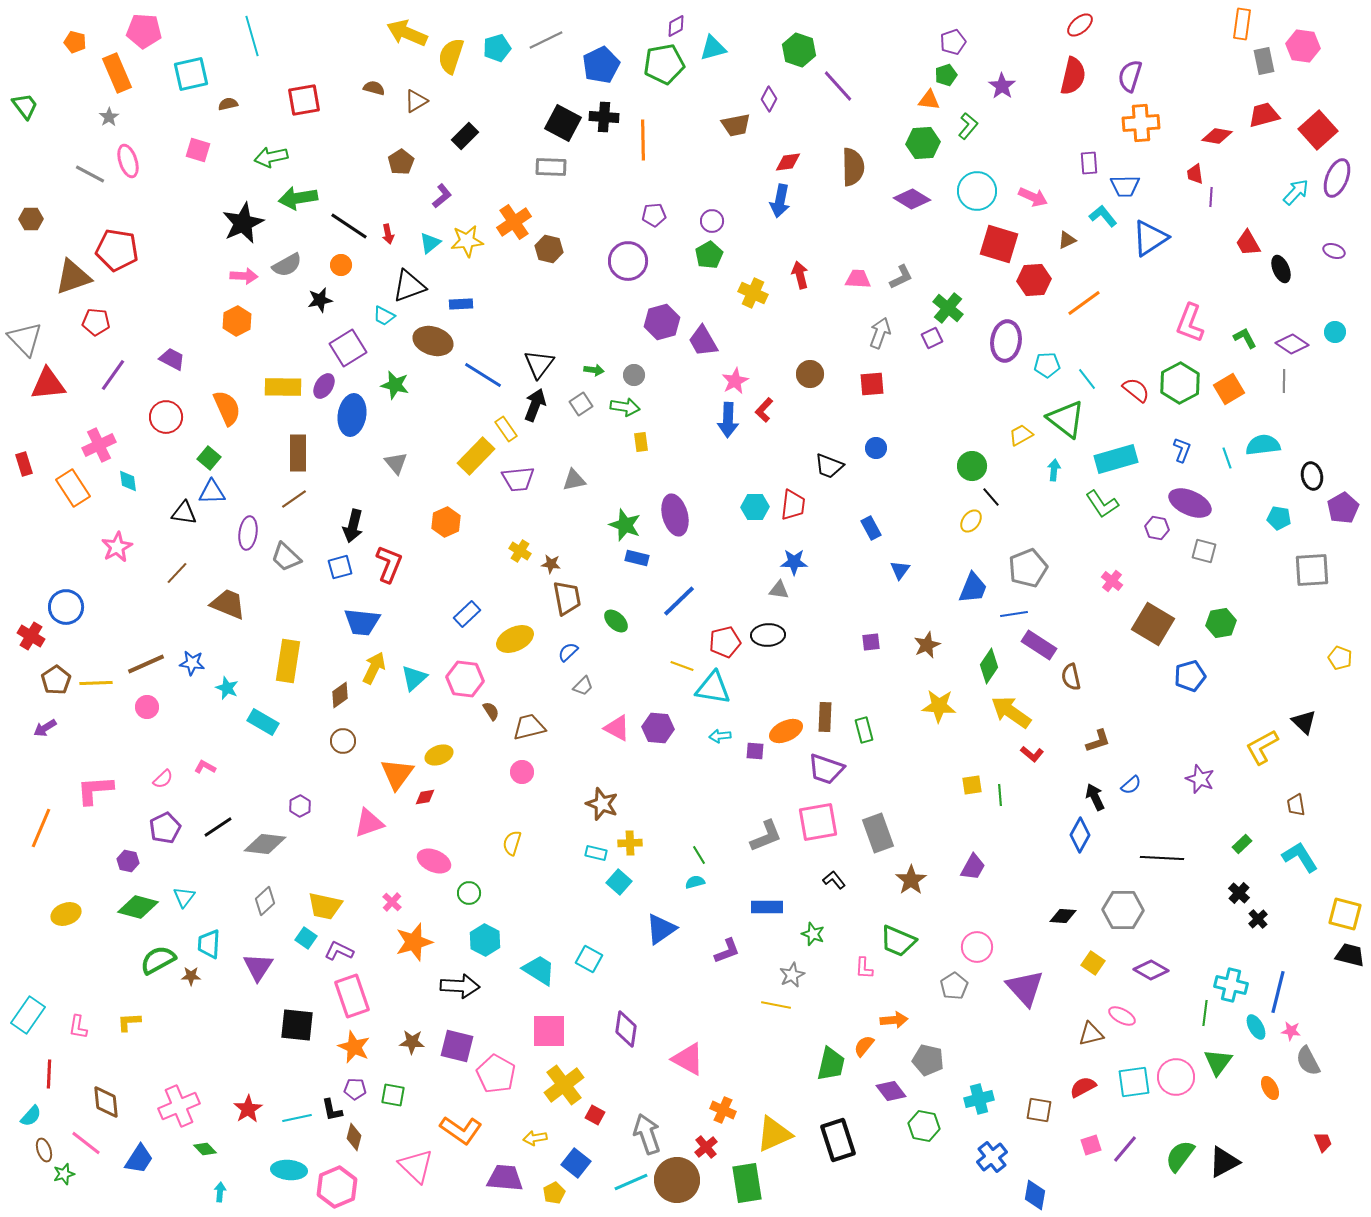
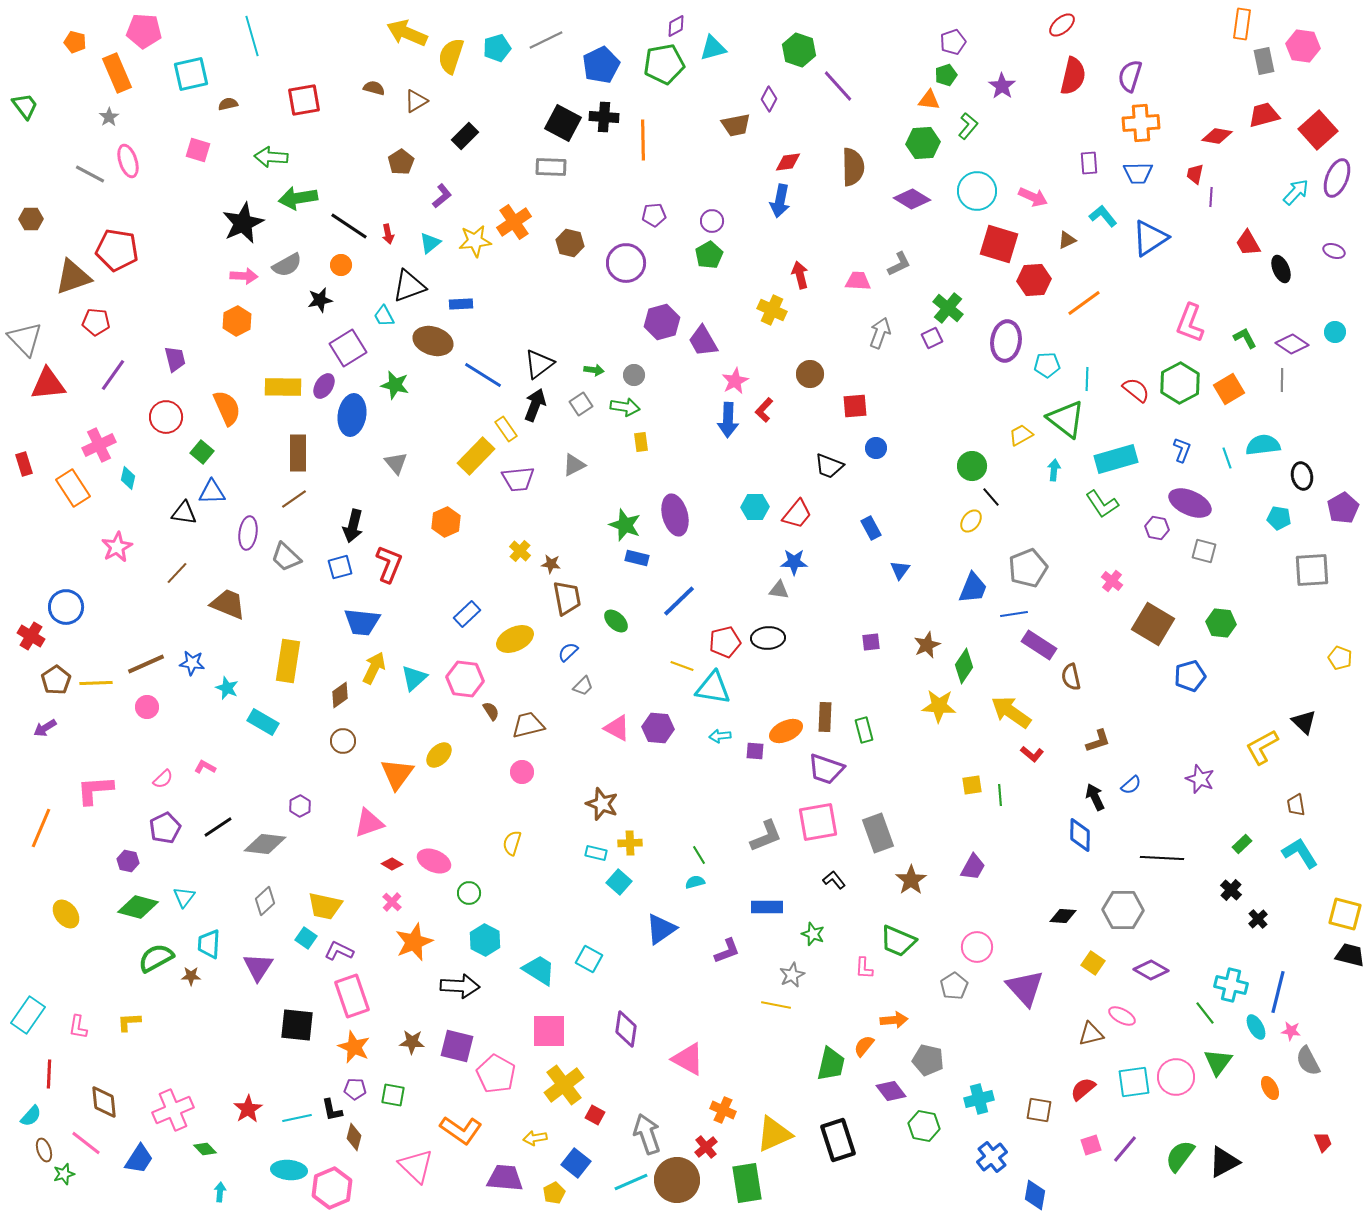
red ellipse at (1080, 25): moved 18 px left
green arrow at (271, 157): rotated 16 degrees clockwise
red trapezoid at (1195, 174): rotated 20 degrees clockwise
blue trapezoid at (1125, 186): moved 13 px right, 13 px up
yellow star at (467, 241): moved 8 px right
brown hexagon at (549, 249): moved 21 px right, 6 px up
purple circle at (628, 261): moved 2 px left, 2 px down
gray L-shape at (901, 277): moved 2 px left, 13 px up
pink trapezoid at (858, 279): moved 2 px down
yellow cross at (753, 293): moved 19 px right, 17 px down
cyan trapezoid at (384, 316): rotated 35 degrees clockwise
purple trapezoid at (172, 359): moved 3 px right; rotated 48 degrees clockwise
black triangle at (539, 364): rotated 16 degrees clockwise
cyan line at (1087, 379): rotated 40 degrees clockwise
gray line at (1284, 381): moved 2 px left, 1 px up
red square at (872, 384): moved 17 px left, 22 px down
green square at (209, 458): moved 7 px left, 6 px up
black ellipse at (1312, 476): moved 10 px left
gray triangle at (574, 480): moved 15 px up; rotated 15 degrees counterclockwise
cyan diamond at (128, 481): moved 3 px up; rotated 20 degrees clockwise
red trapezoid at (793, 505): moved 4 px right, 9 px down; rotated 32 degrees clockwise
yellow cross at (520, 551): rotated 10 degrees clockwise
green hexagon at (1221, 623): rotated 16 degrees clockwise
black ellipse at (768, 635): moved 3 px down
green diamond at (989, 666): moved 25 px left
brown trapezoid at (529, 727): moved 1 px left, 2 px up
yellow ellipse at (439, 755): rotated 24 degrees counterclockwise
red diamond at (425, 797): moved 33 px left, 67 px down; rotated 40 degrees clockwise
blue diamond at (1080, 835): rotated 28 degrees counterclockwise
cyan L-shape at (1300, 857): moved 4 px up
black cross at (1239, 893): moved 8 px left, 3 px up
yellow ellipse at (66, 914): rotated 72 degrees clockwise
orange star at (414, 942): rotated 6 degrees counterclockwise
green semicircle at (158, 960): moved 2 px left, 2 px up
green line at (1205, 1013): rotated 45 degrees counterclockwise
red semicircle at (1083, 1087): moved 2 px down; rotated 12 degrees counterclockwise
brown diamond at (106, 1102): moved 2 px left
pink cross at (179, 1106): moved 6 px left, 4 px down
pink hexagon at (337, 1187): moved 5 px left, 1 px down
